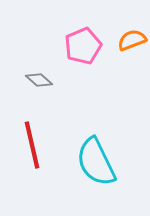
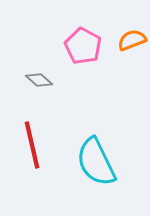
pink pentagon: rotated 21 degrees counterclockwise
